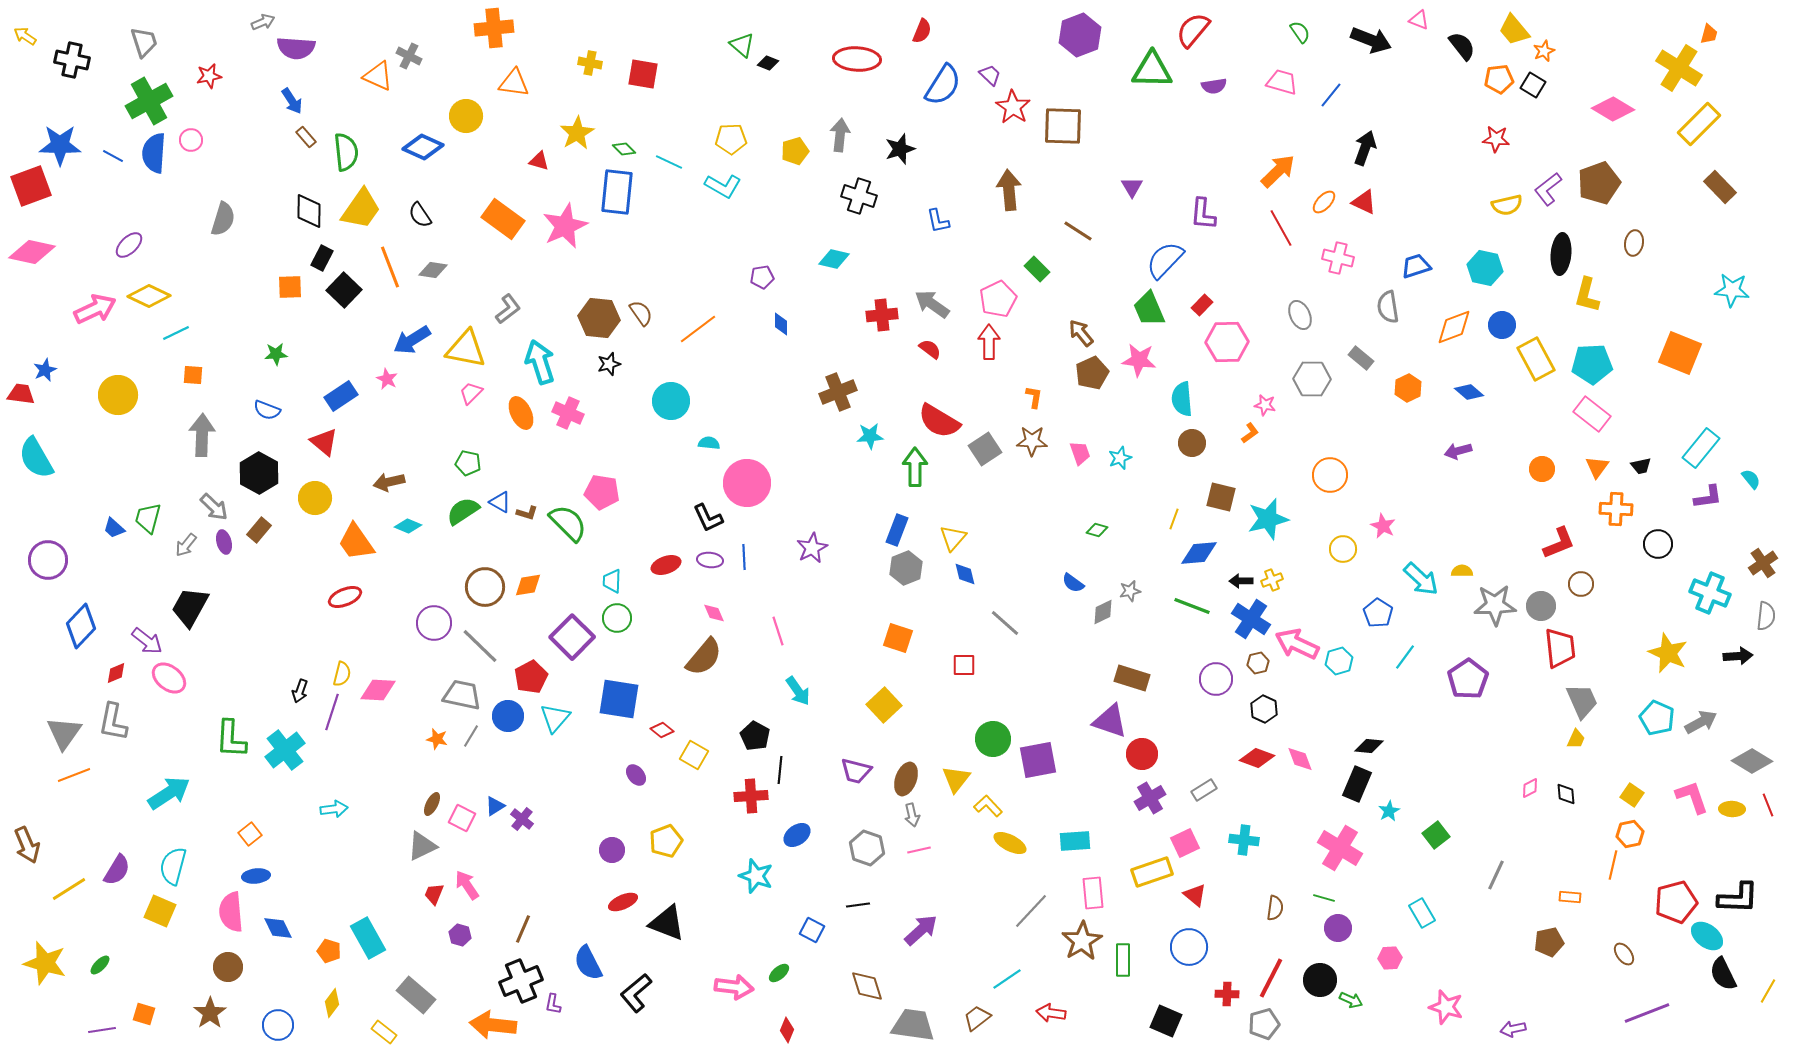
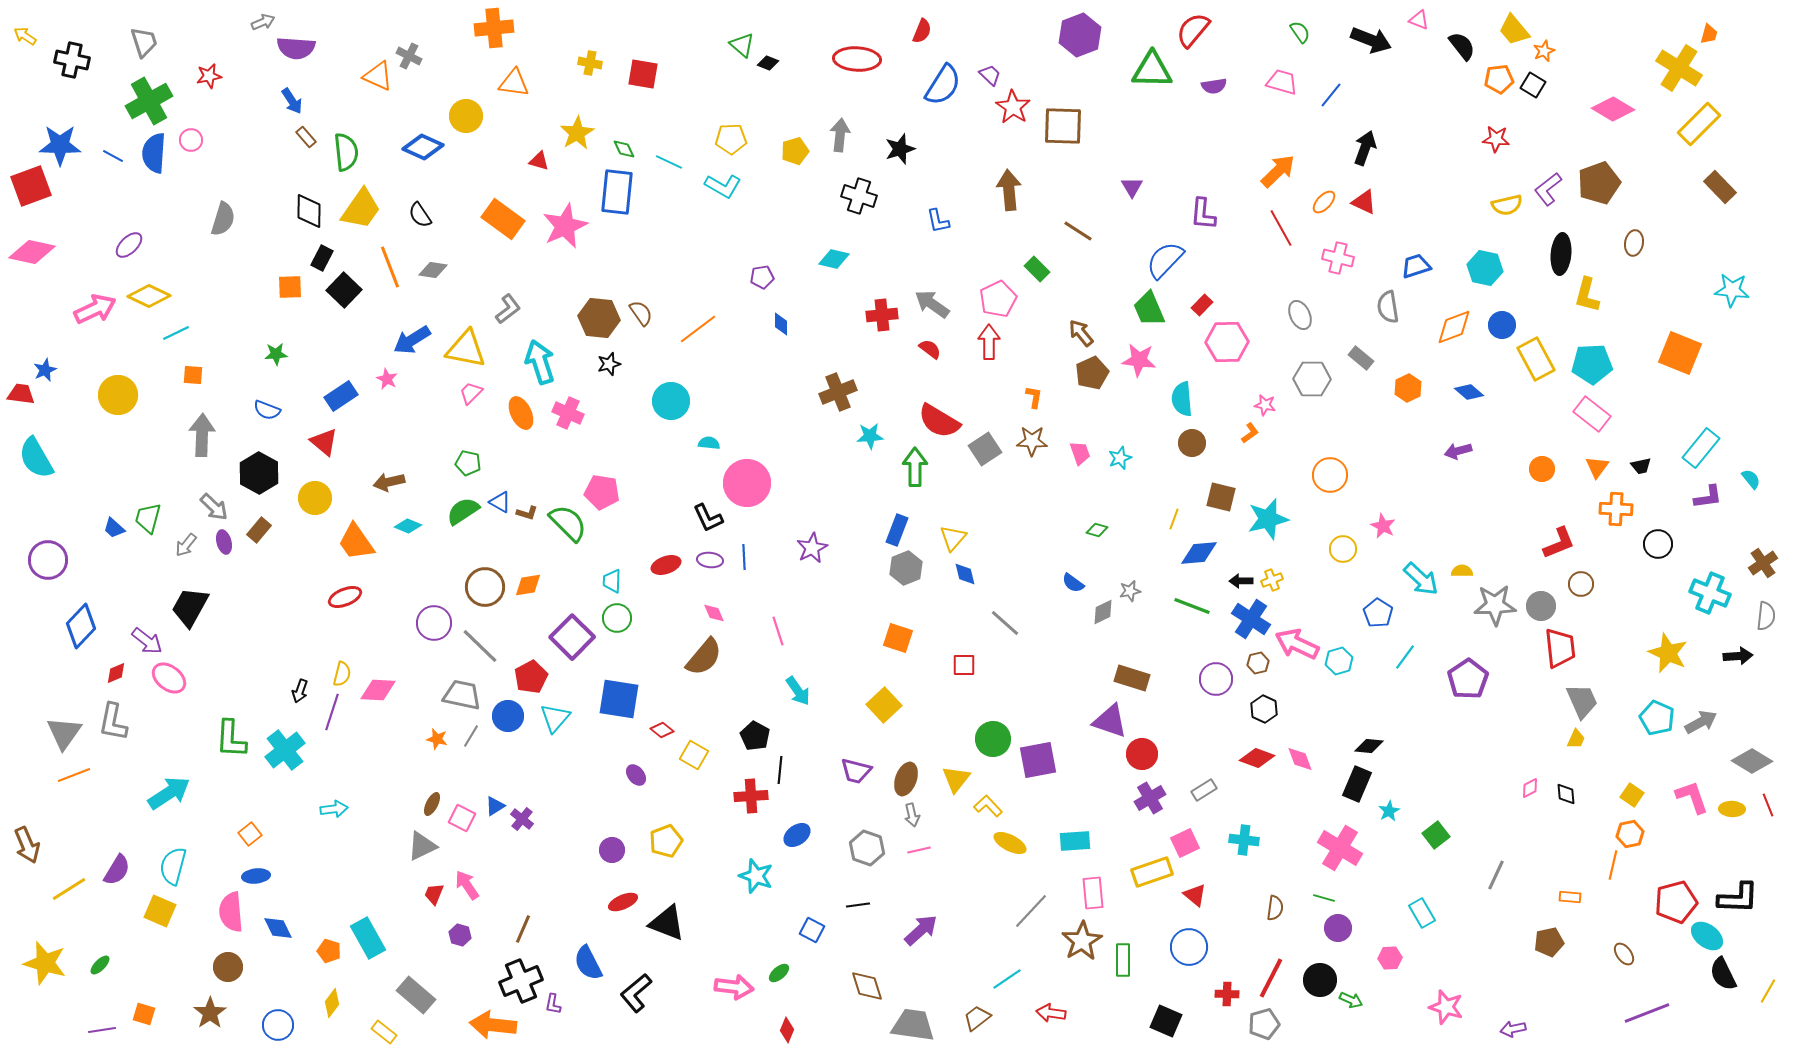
green diamond at (624, 149): rotated 20 degrees clockwise
